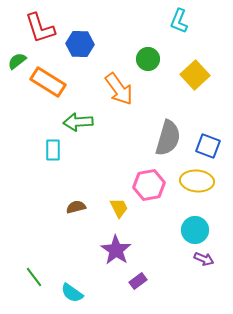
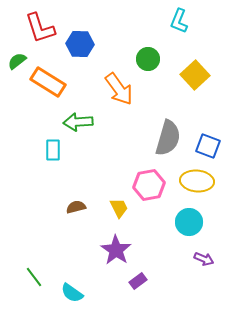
cyan circle: moved 6 px left, 8 px up
